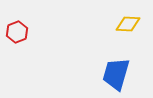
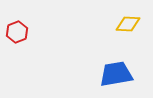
blue trapezoid: rotated 64 degrees clockwise
